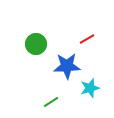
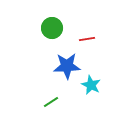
red line: rotated 21 degrees clockwise
green circle: moved 16 px right, 16 px up
cyan star: moved 1 px right, 3 px up; rotated 30 degrees counterclockwise
